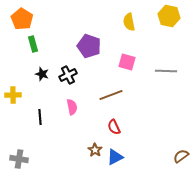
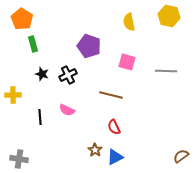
brown line: rotated 35 degrees clockwise
pink semicircle: moved 5 px left, 3 px down; rotated 126 degrees clockwise
